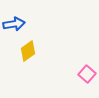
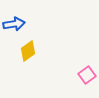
pink square: moved 1 px down; rotated 12 degrees clockwise
